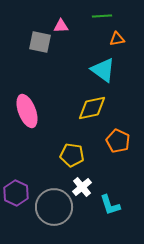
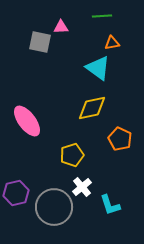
pink triangle: moved 1 px down
orange triangle: moved 5 px left, 4 px down
cyan triangle: moved 5 px left, 2 px up
pink ellipse: moved 10 px down; rotated 16 degrees counterclockwise
orange pentagon: moved 2 px right, 2 px up
yellow pentagon: rotated 25 degrees counterclockwise
purple hexagon: rotated 20 degrees clockwise
